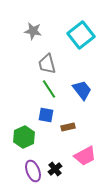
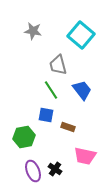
cyan square: rotated 12 degrees counterclockwise
gray trapezoid: moved 11 px right, 1 px down
green line: moved 2 px right, 1 px down
brown rectangle: rotated 32 degrees clockwise
green hexagon: rotated 15 degrees clockwise
pink trapezoid: rotated 40 degrees clockwise
black cross: rotated 16 degrees counterclockwise
